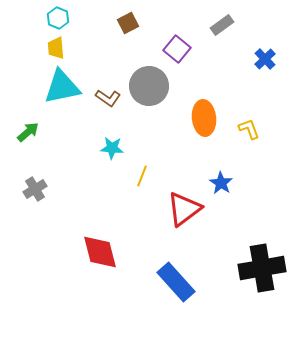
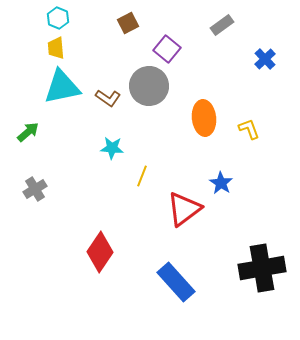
purple square: moved 10 px left
red diamond: rotated 48 degrees clockwise
